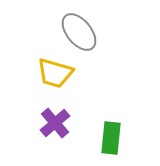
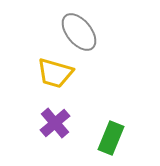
green rectangle: rotated 16 degrees clockwise
